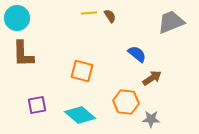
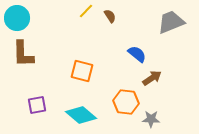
yellow line: moved 3 px left, 2 px up; rotated 42 degrees counterclockwise
cyan diamond: moved 1 px right
